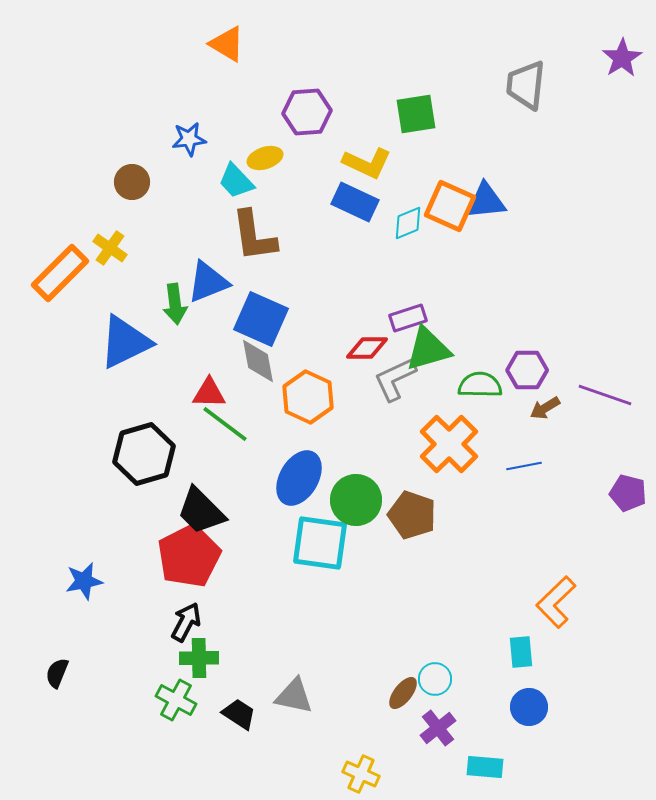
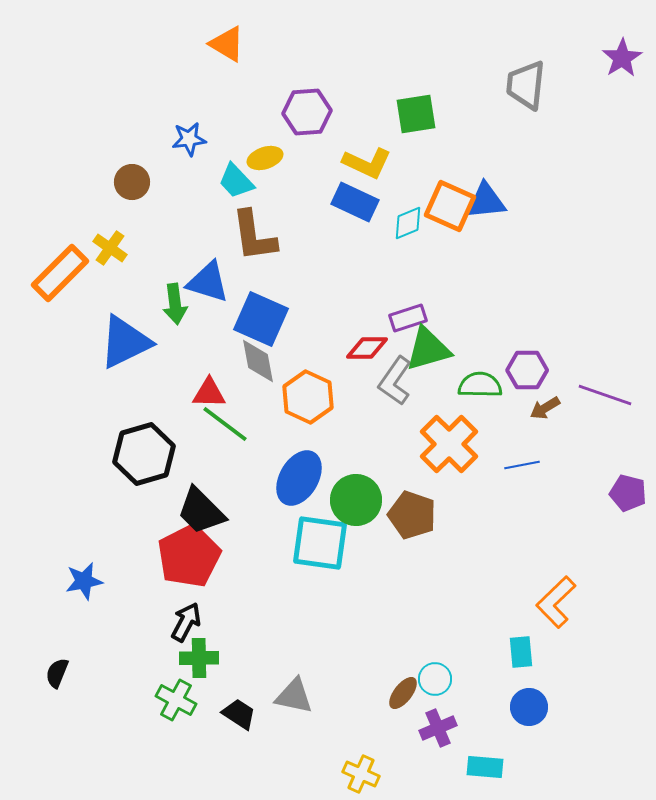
blue triangle at (208, 282): rotated 39 degrees clockwise
gray L-shape at (395, 379): moved 2 px down; rotated 30 degrees counterclockwise
blue line at (524, 466): moved 2 px left, 1 px up
purple cross at (438, 728): rotated 15 degrees clockwise
